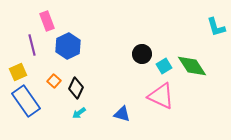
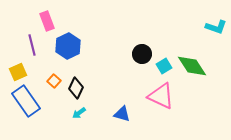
cyan L-shape: rotated 55 degrees counterclockwise
